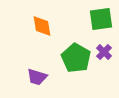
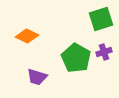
green square: rotated 10 degrees counterclockwise
orange diamond: moved 15 px left, 10 px down; rotated 55 degrees counterclockwise
purple cross: rotated 28 degrees clockwise
